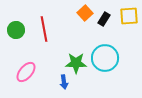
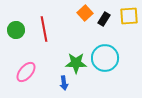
blue arrow: moved 1 px down
